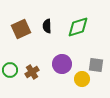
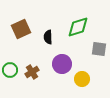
black semicircle: moved 1 px right, 11 px down
gray square: moved 3 px right, 16 px up
